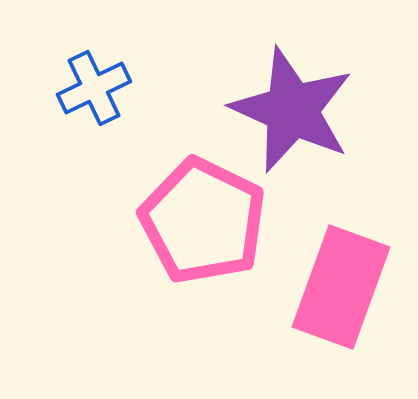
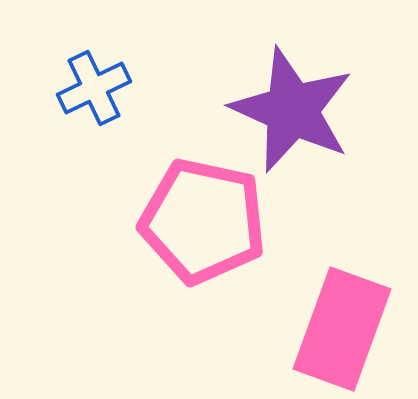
pink pentagon: rotated 14 degrees counterclockwise
pink rectangle: moved 1 px right, 42 px down
